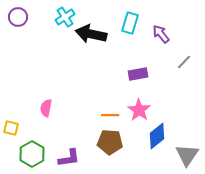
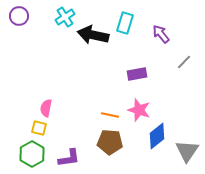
purple circle: moved 1 px right, 1 px up
cyan rectangle: moved 5 px left
black arrow: moved 2 px right, 1 px down
purple rectangle: moved 1 px left
pink star: rotated 15 degrees counterclockwise
orange line: rotated 12 degrees clockwise
yellow square: moved 28 px right
gray triangle: moved 4 px up
